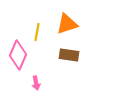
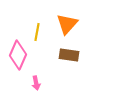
orange triangle: rotated 30 degrees counterclockwise
